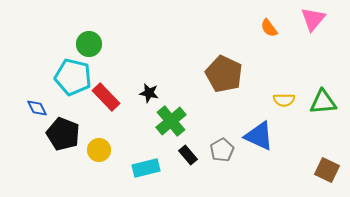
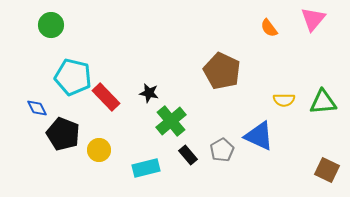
green circle: moved 38 px left, 19 px up
brown pentagon: moved 2 px left, 3 px up
